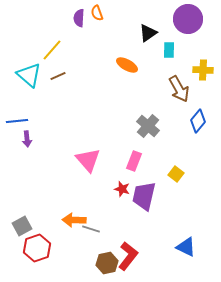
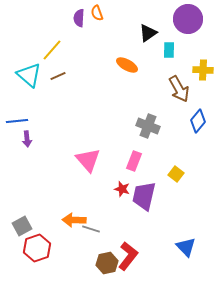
gray cross: rotated 20 degrees counterclockwise
blue triangle: rotated 20 degrees clockwise
